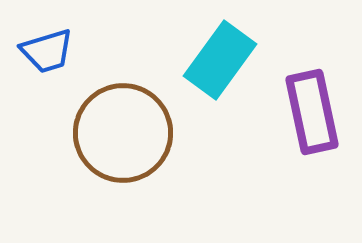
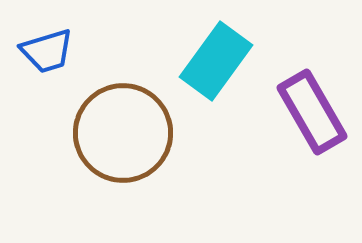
cyan rectangle: moved 4 px left, 1 px down
purple rectangle: rotated 18 degrees counterclockwise
